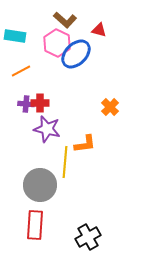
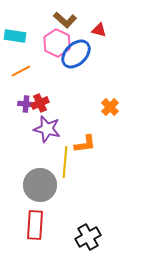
red cross: rotated 24 degrees counterclockwise
